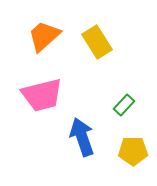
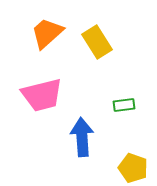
orange trapezoid: moved 3 px right, 3 px up
green rectangle: rotated 40 degrees clockwise
blue arrow: rotated 15 degrees clockwise
yellow pentagon: moved 17 px down; rotated 20 degrees clockwise
